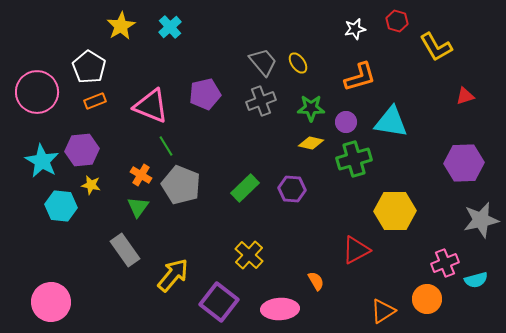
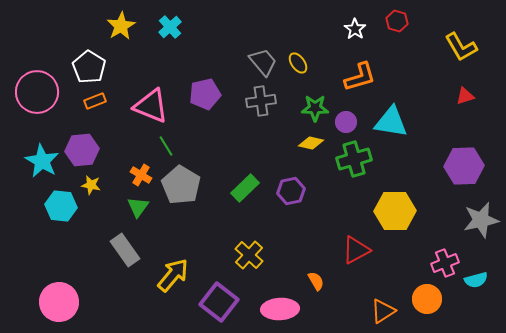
white star at (355, 29): rotated 25 degrees counterclockwise
yellow L-shape at (436, 47): moved 25 px right
gray cross at (261, 101): rotated 12 degrees clockwise
green star at (311, 108): moved 4 px right
purple hexagon at (464, 163): moved 3 px down
gray pentagon at (181, 185): rotated 9 degrees clockwise
purple hexagon at (292, 189): moved 1 px left, 2 px down; rotated 16 degrees counterclockwise
pink circle at (51, 302): moved 8 px right
